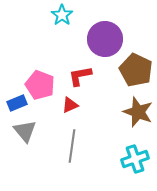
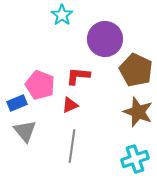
red L-shape: moved 2 px left; rotated 15 degrees clockwise
